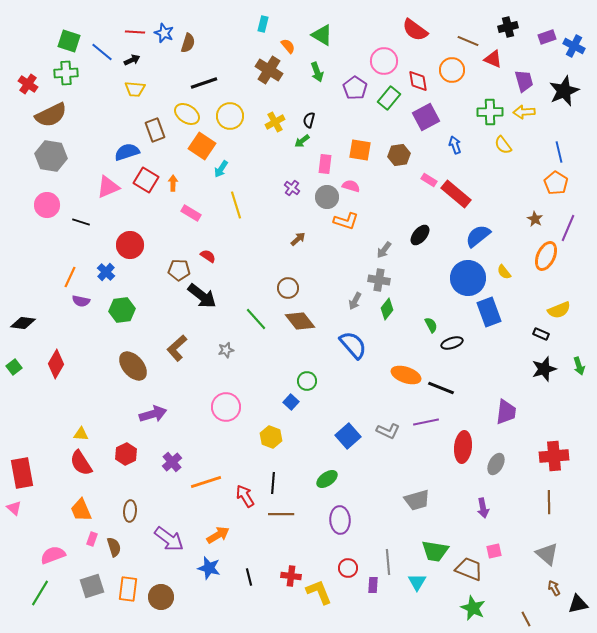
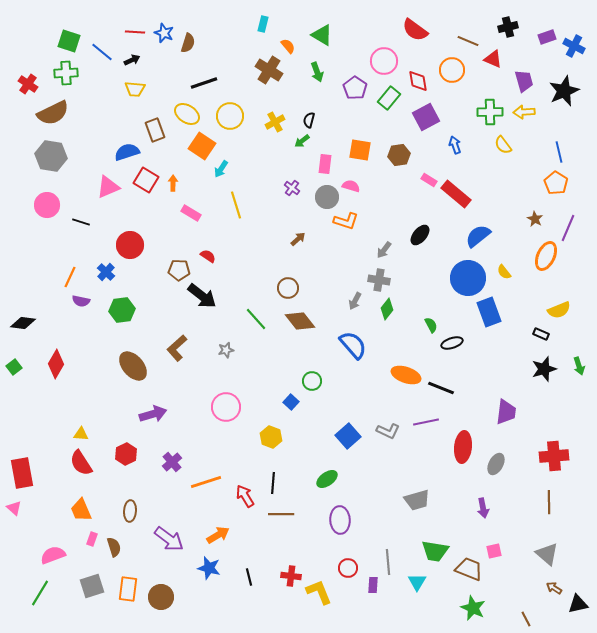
brown semicircle at (51, 115): moved 2 px right, 2 px up
green circle at (307, 381): moved 5 px right
brown arrow at (554, 588): rotated 28 degrees counterclockwise
